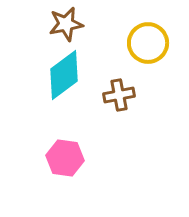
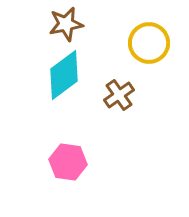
yellow circle: moved 1 px right
brown cross: rotated 24 degrees counterclockwise
pink hexagon: moved 3 px right, 4 px down
